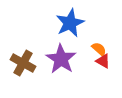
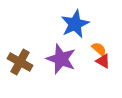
blue star: moved 5 px right, 1 px down
purple star: rotated 12 degrees counterclockwise
brown cross: moved 3 px left, 1 px up
